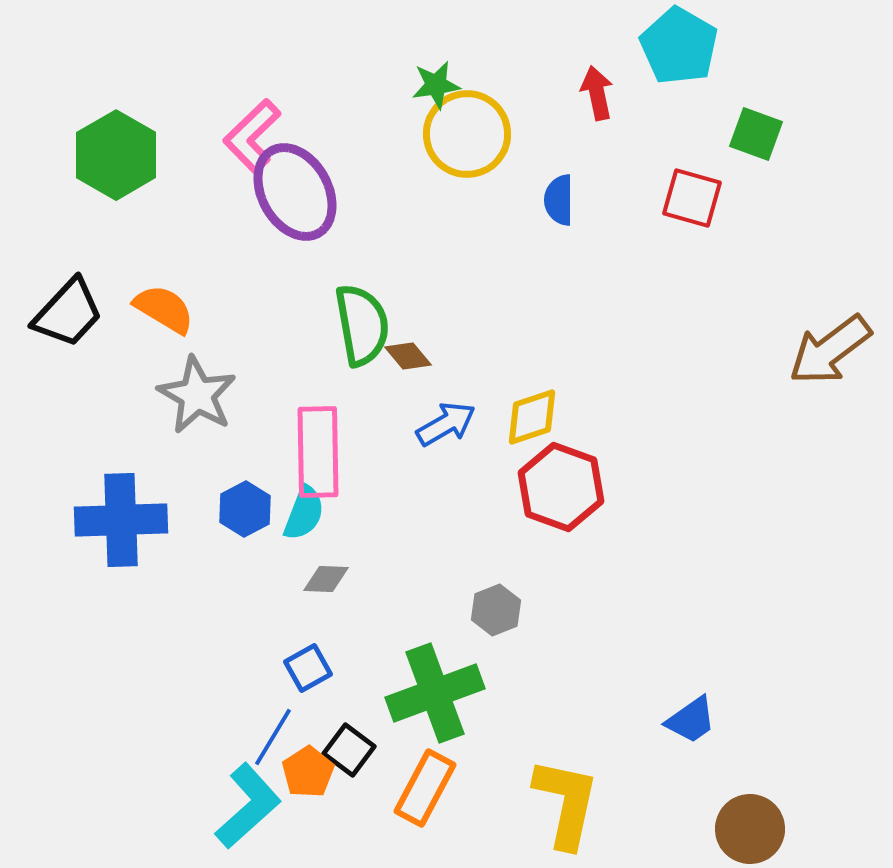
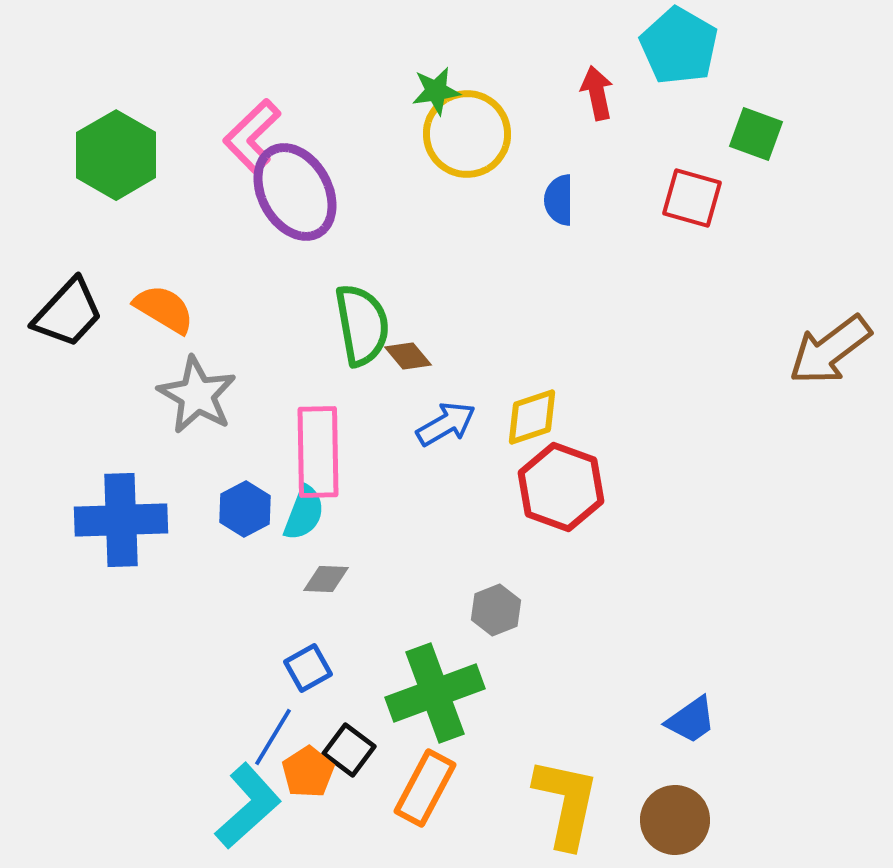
green star: moved 6 px down
brown circle: moved 75 px left, 9 px up
